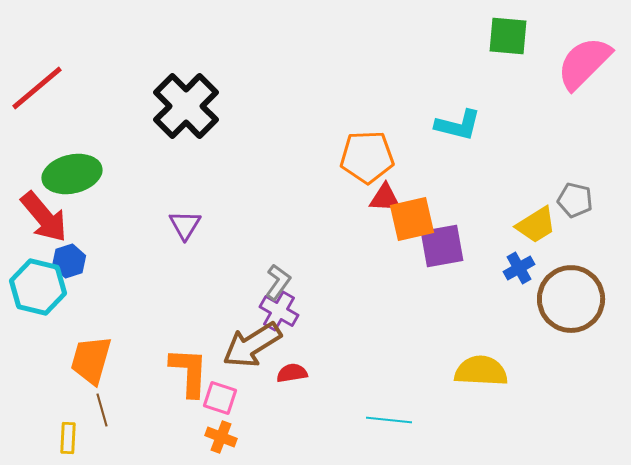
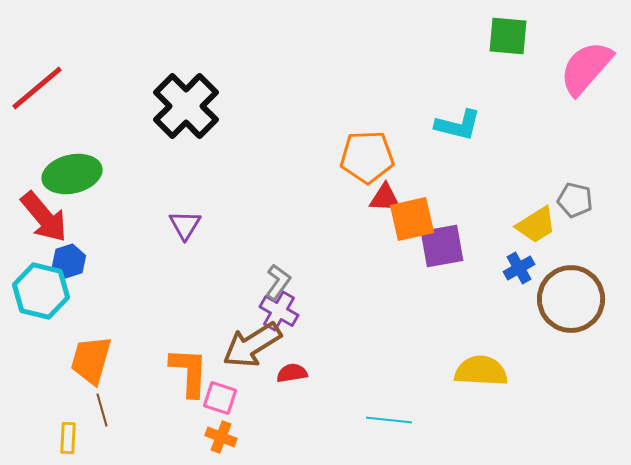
pink semicircle: moved 2 px right, 5 px down; rotated 4 degrees counterclockwise
cyan hexagon: moved 3 px right, 4 px down
